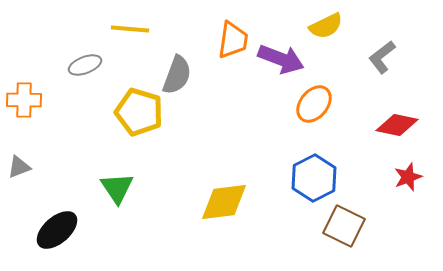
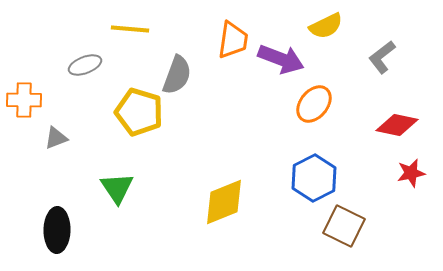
gray triangle: moved 37 px right, 29 px up
red star: moved 3 px right, 4 px up; rotated 8 degrees clockwise
yellow diamond: rotated 15 degrees counterclockwise
black ellipse: rotated 48 degrees counterclockwise
